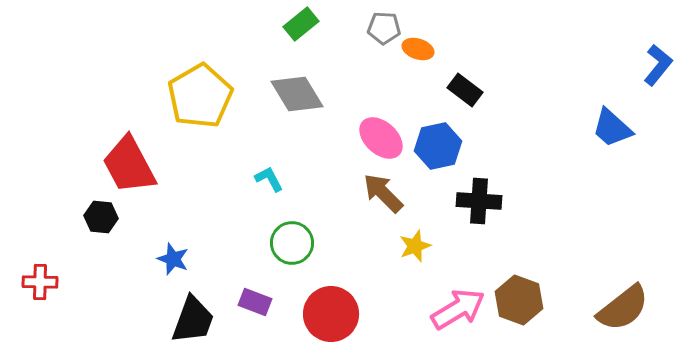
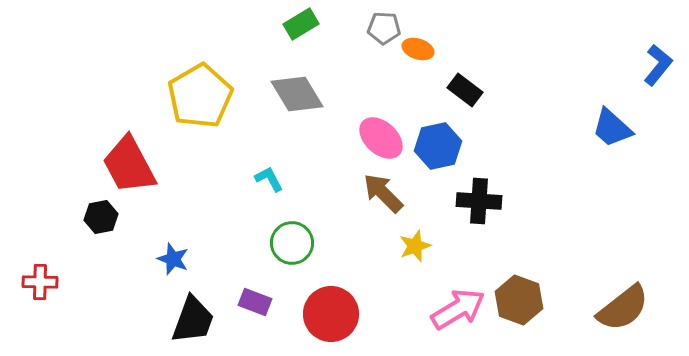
green rectangle: rotated 8 degrees clockwise
black hexagon: rotated 16 degrees counterclockwise
